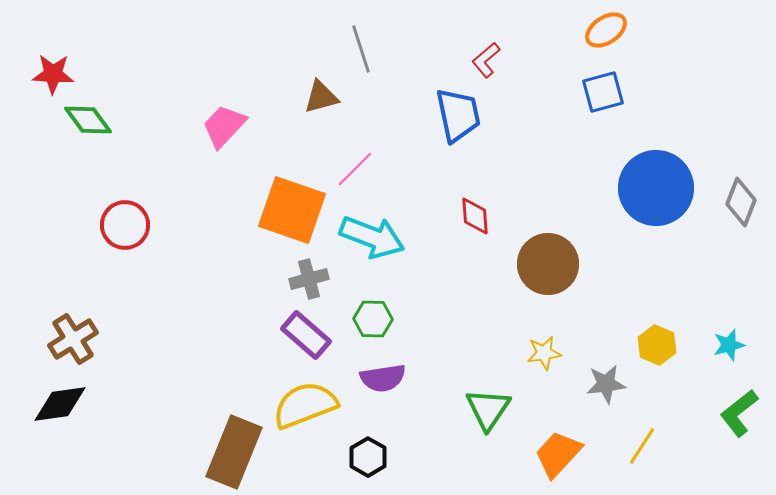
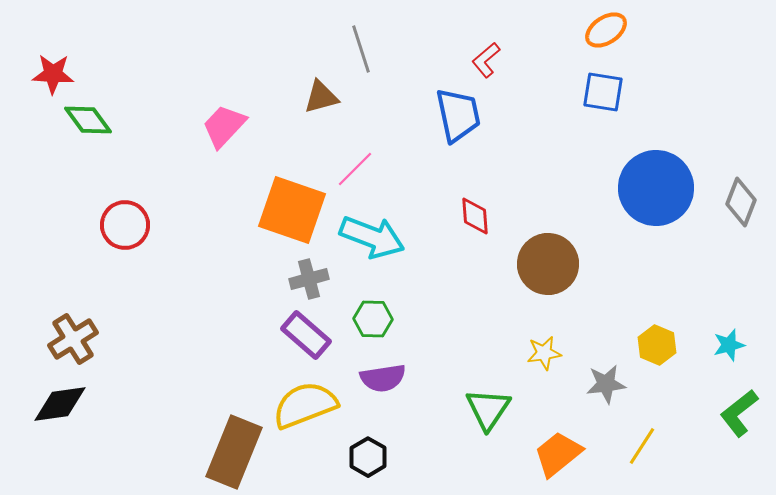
blue square: rotated 24 degrees clockwise
orange trapezoid: rotated 8 degrees clockwise
